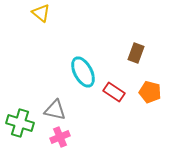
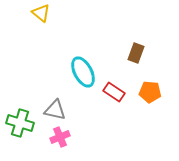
orange pentagon: rotated 10 degrees counterclockwise
